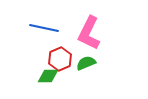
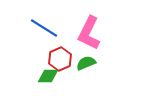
blue line: rotated 20 degrees clockwise
